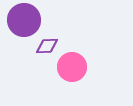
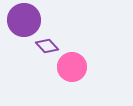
purple diamond: rotated 50 degrees clockwise
